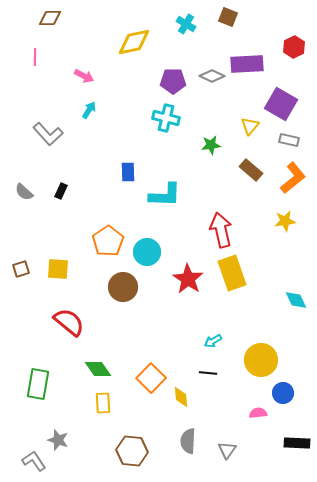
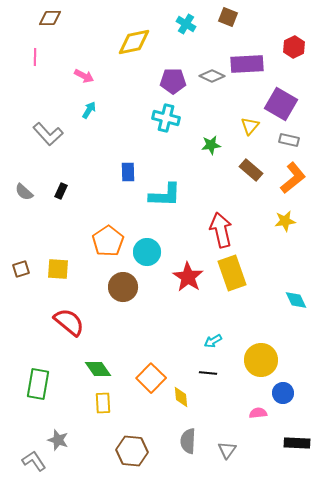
red star at (188, 279): moved 2 px up
